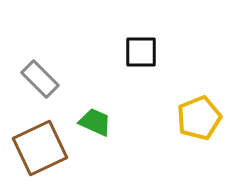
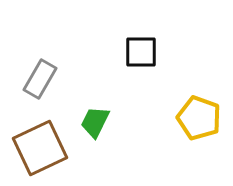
gray rectangle: rotated 75 degrees clockwise
yellow pentagon: rotated 30 degrees counterclockwise
green trapezoid: rotated 88 degrees counterclockwise
